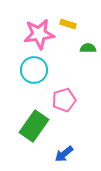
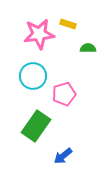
cyan circle: moved 1 px left, 6 px down
pink pentagon: moved 6 px up
green rectangle: moved 2 px right
blue arrow: moved 1 px left, 2 px down
